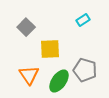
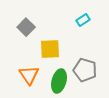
green ellipse: rotated 20 degrees counterclockwise
